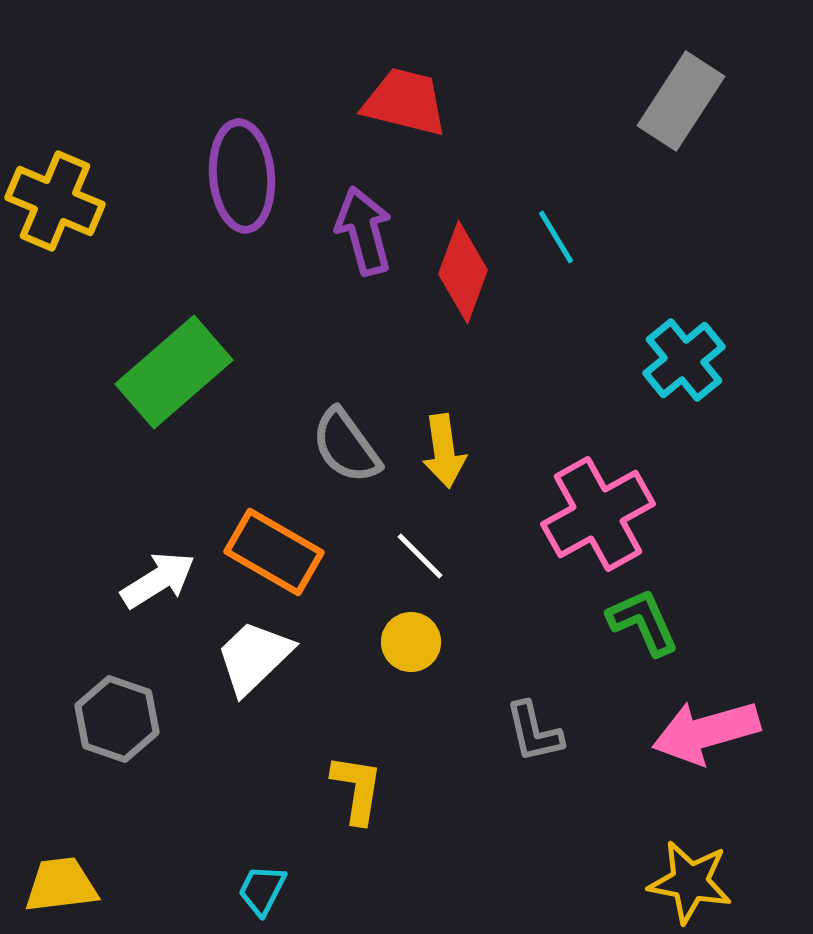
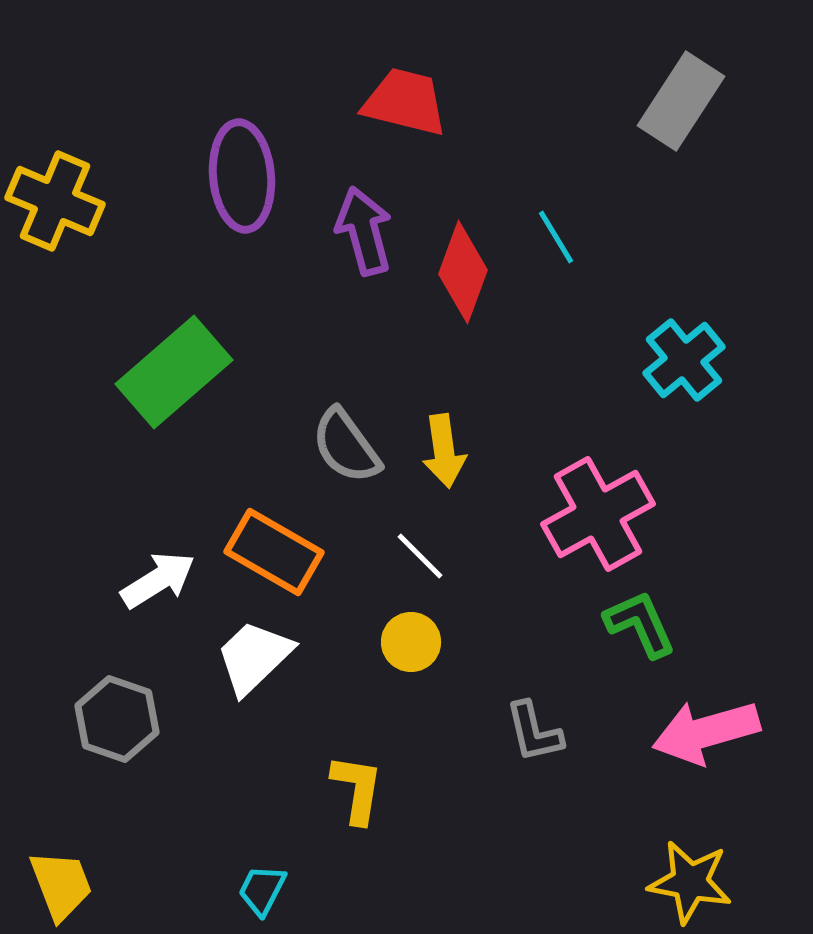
green L-shape: moved 3 px left, 2 px down
yellow trapezoid: rotated 76 degrees clockwise
